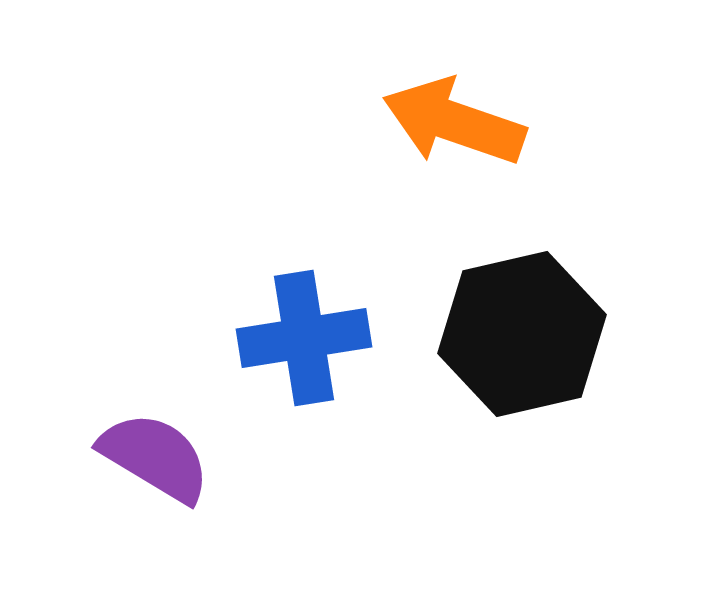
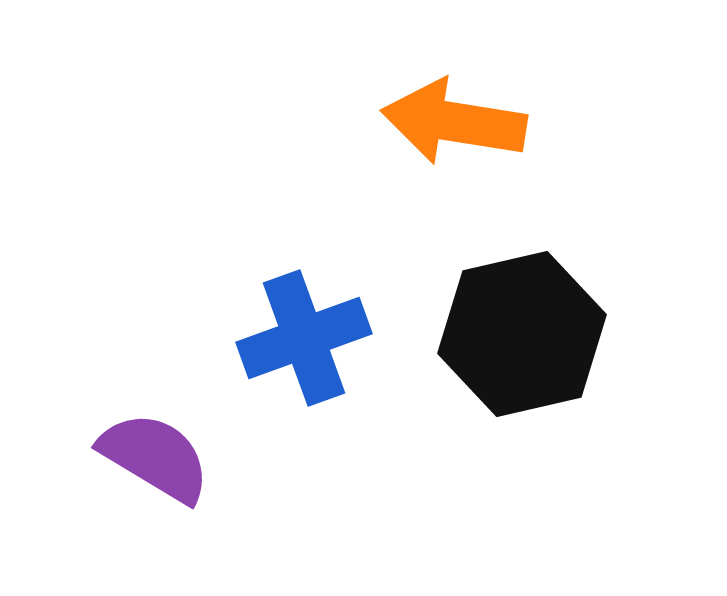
orange arrow: rotated 10 degrees counterclockwise
blue cross: rotated 11 degrees counterclockwise
